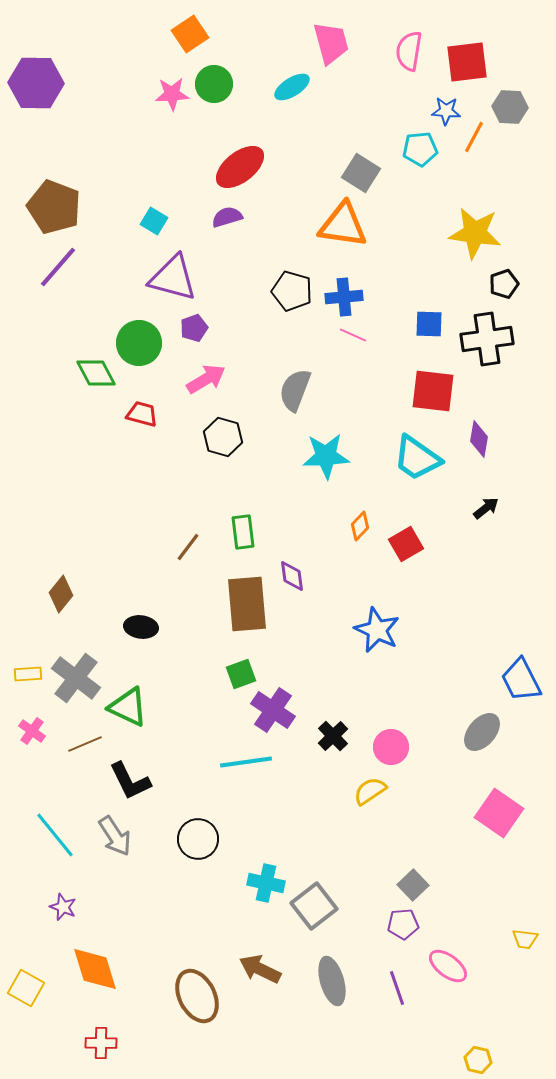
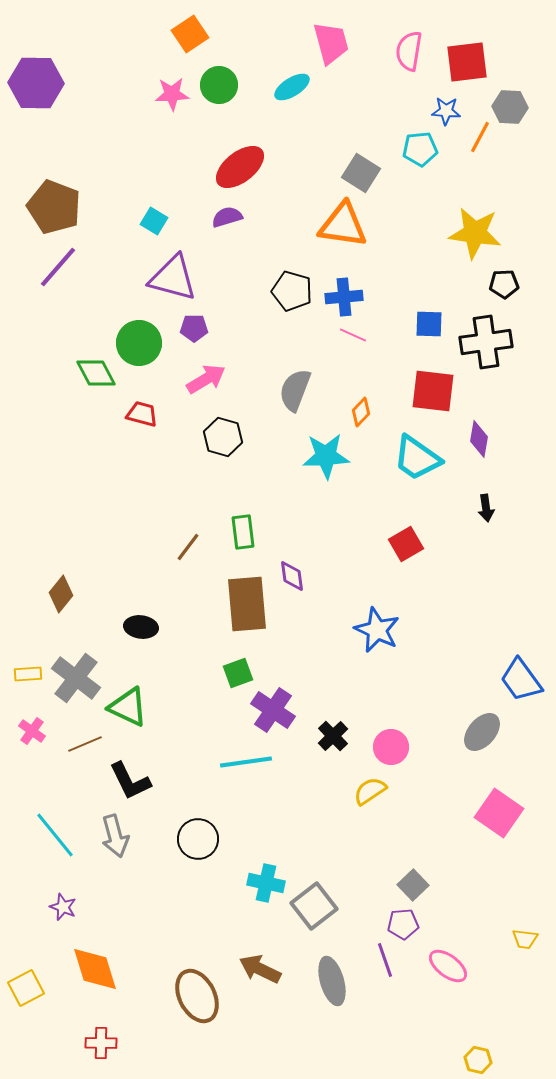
green circle at (214, 84): moved 5 px right, 1 px down
orange line at (474, 137): moved 6 px right
black pentagon at (504, 284): rotated 16 degrees clockwise
purple pentagon at (194, 328): rotated 20 degrees clockwise
black cross at (487, 339): moved 1 px left, 3 px down
black arrow at (486, 508): rotated 120 degrees clockwise
orange diamond at (360, 526): moved 1 px right, 114 px up
green square at (241, 674): moved 3 px left, 1 px up
blue trapezoid at (521, 680): rotated 9 degrees counterclockwise
gray arrow at (115, 836): rotated 18 degrees clockwise
yellow square at (26, 988): rotated 33 degrees clockwise
purple line at (397, 988): moved 12 px left, 28 px up
